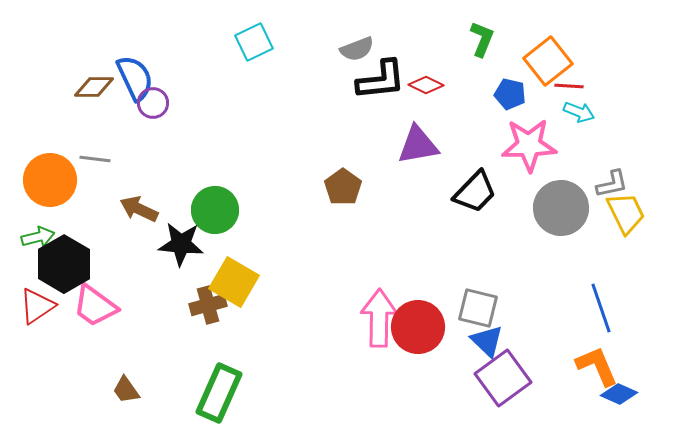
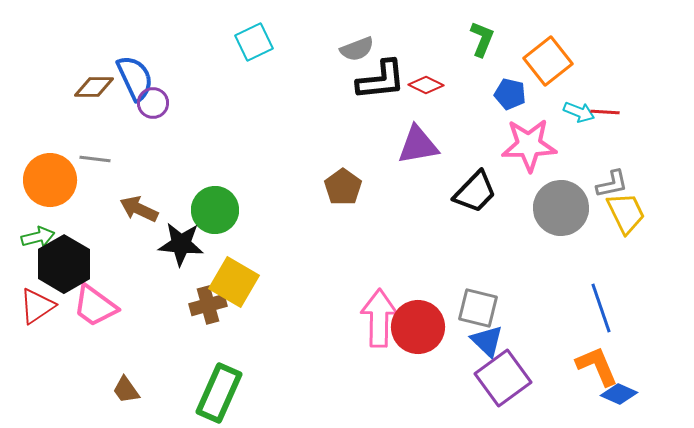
red line: moved 36 px right, 26 px down
